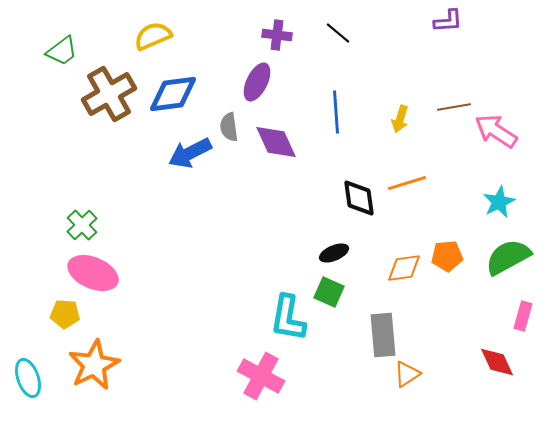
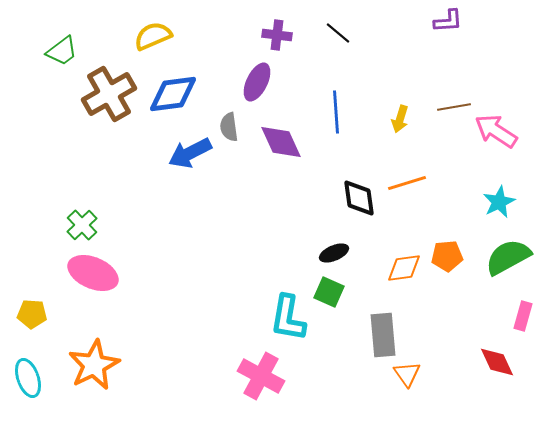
purple diamond: moved 5 px right
yellow pentagon: moved 33 px left
orange triangle: rotated 32 degrees counterclockwise
